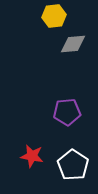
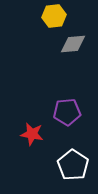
red star: moved 22 px up
